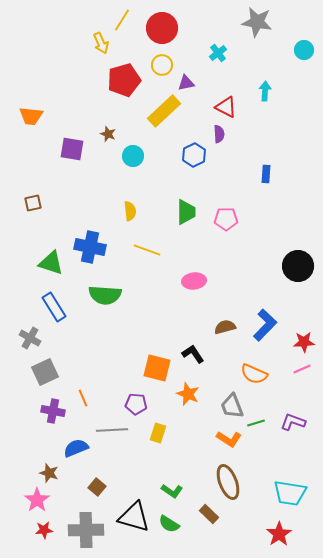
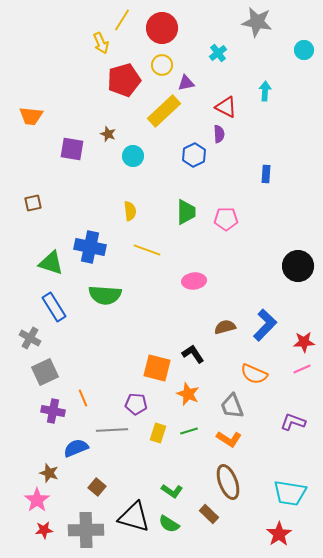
green line at (256, 423): moved 67 px left, 8 px down
